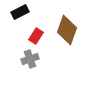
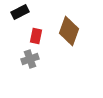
brown diamond: moved 2 px right, 1 px down
red rectangle: rotated 21 degrees counterclockwise
